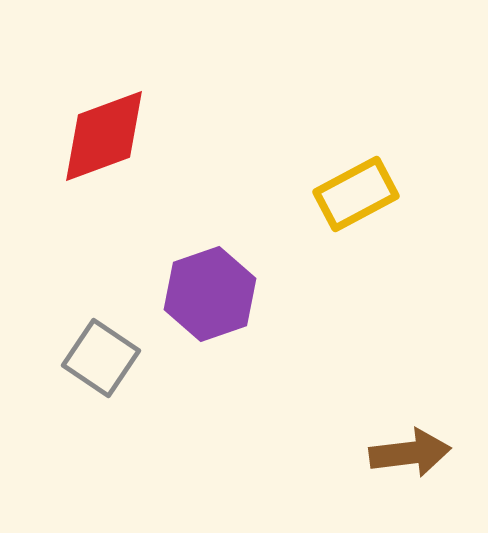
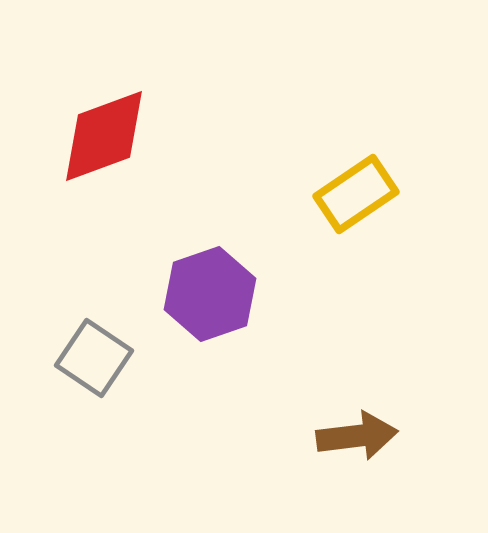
yellow rectangle: rotated 6 degrees counterclockwise
gray square: moved 7 px left
brown arrow: moved 53 px left, 17 px up
